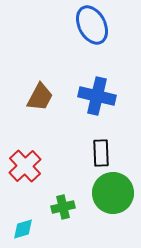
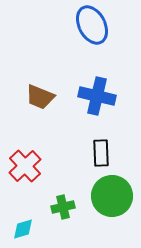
brown trapezoid: rotated 84 degrees clockwise
green circle: moved 1 px left, 3 px down
